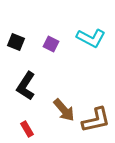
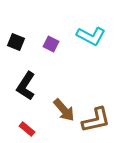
cyan L-shape: moved 2 px up
red rectangle: rotated 21 degrees counterclockwise
